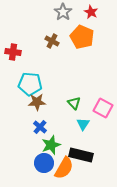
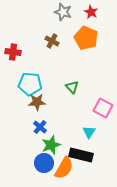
gray star: rotated 18 degrees counterclockwise
orange pentagon: moved 4 px right, 1 px down
green triangle: moved 2 px left, 16 px up
cyan triangle: moved 6 px right, 8 px down
